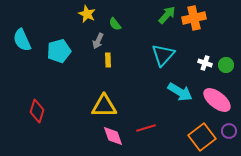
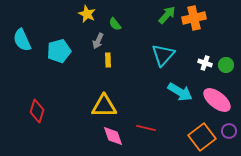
red line: rotated 30 degrees clockwise
